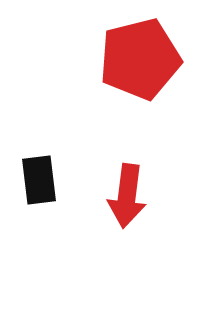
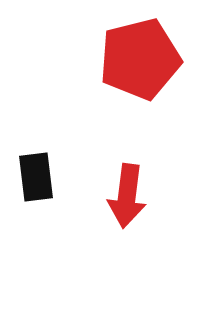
black rectangle: moved 3 px left, 3 px up
